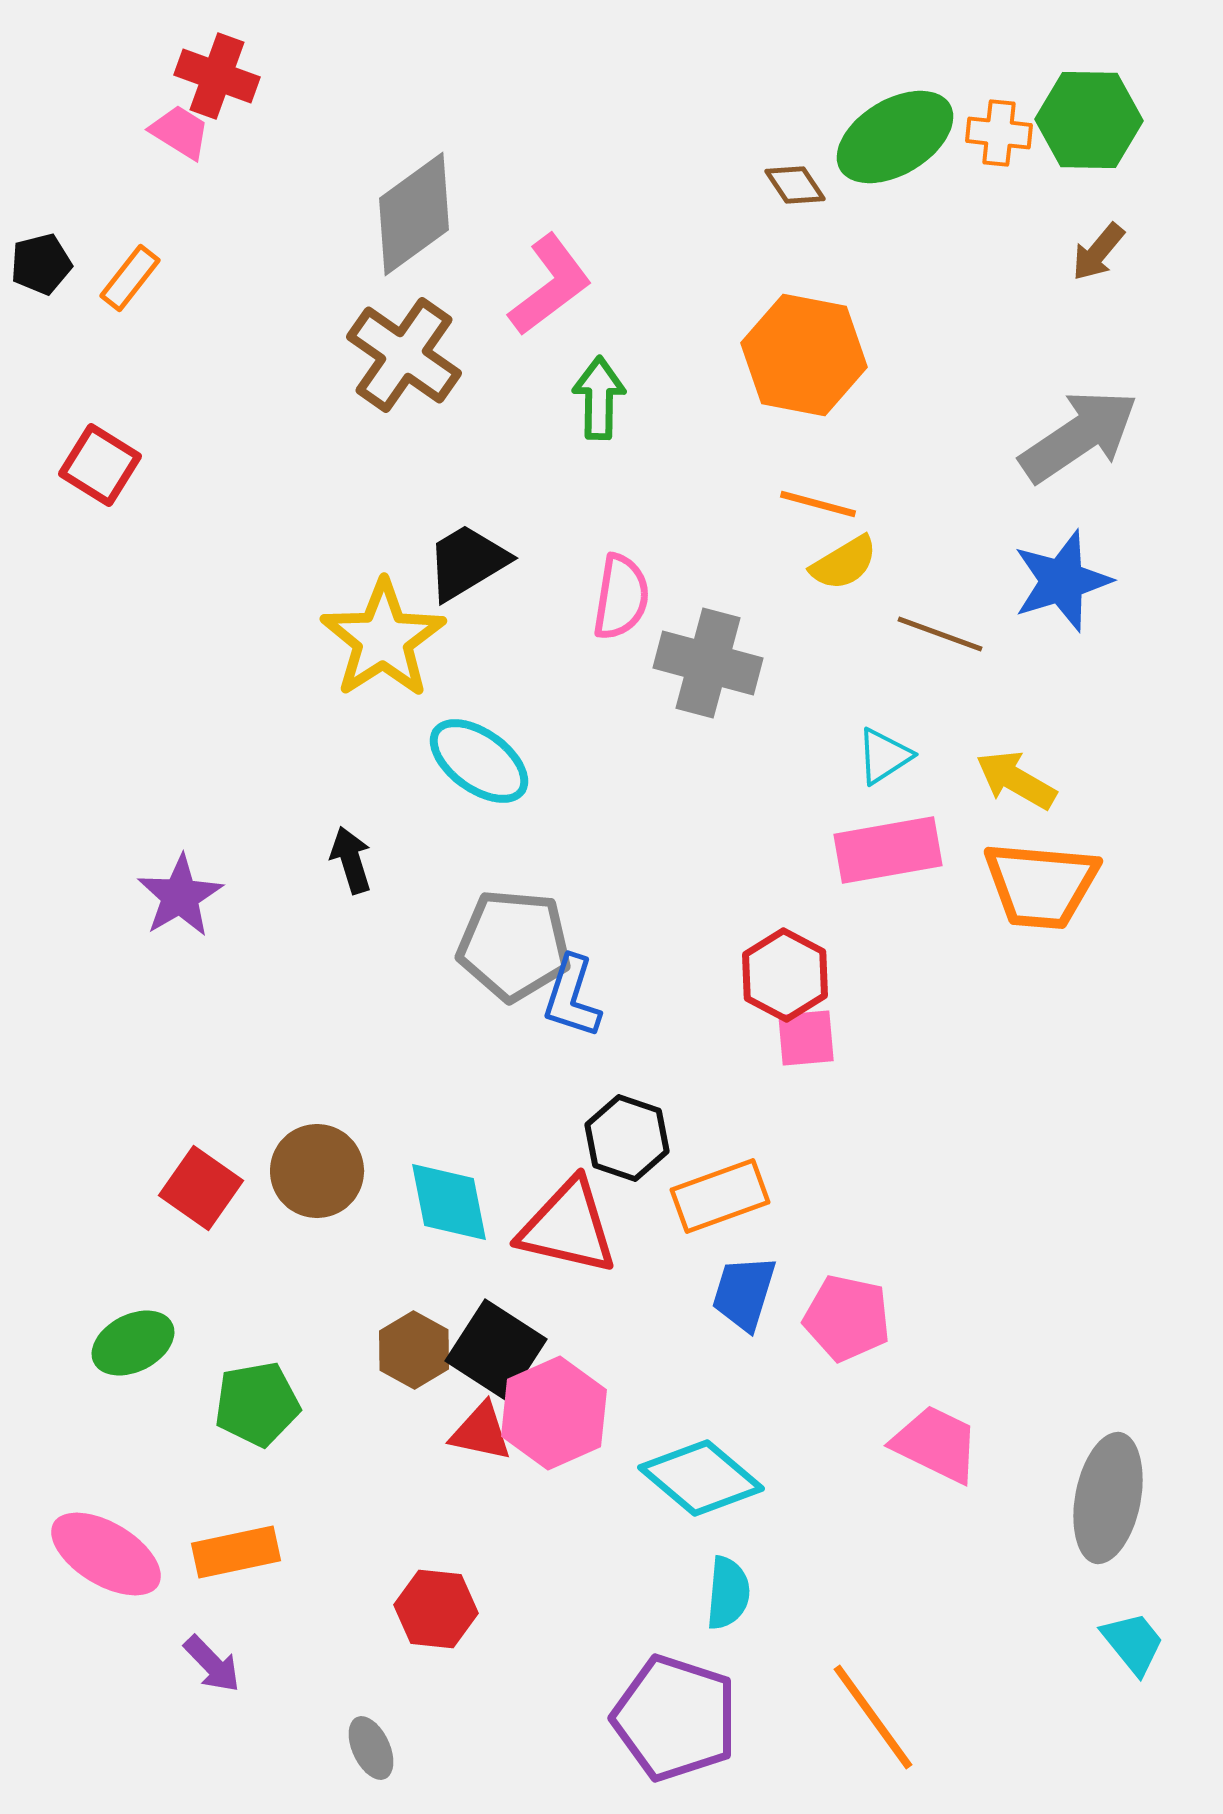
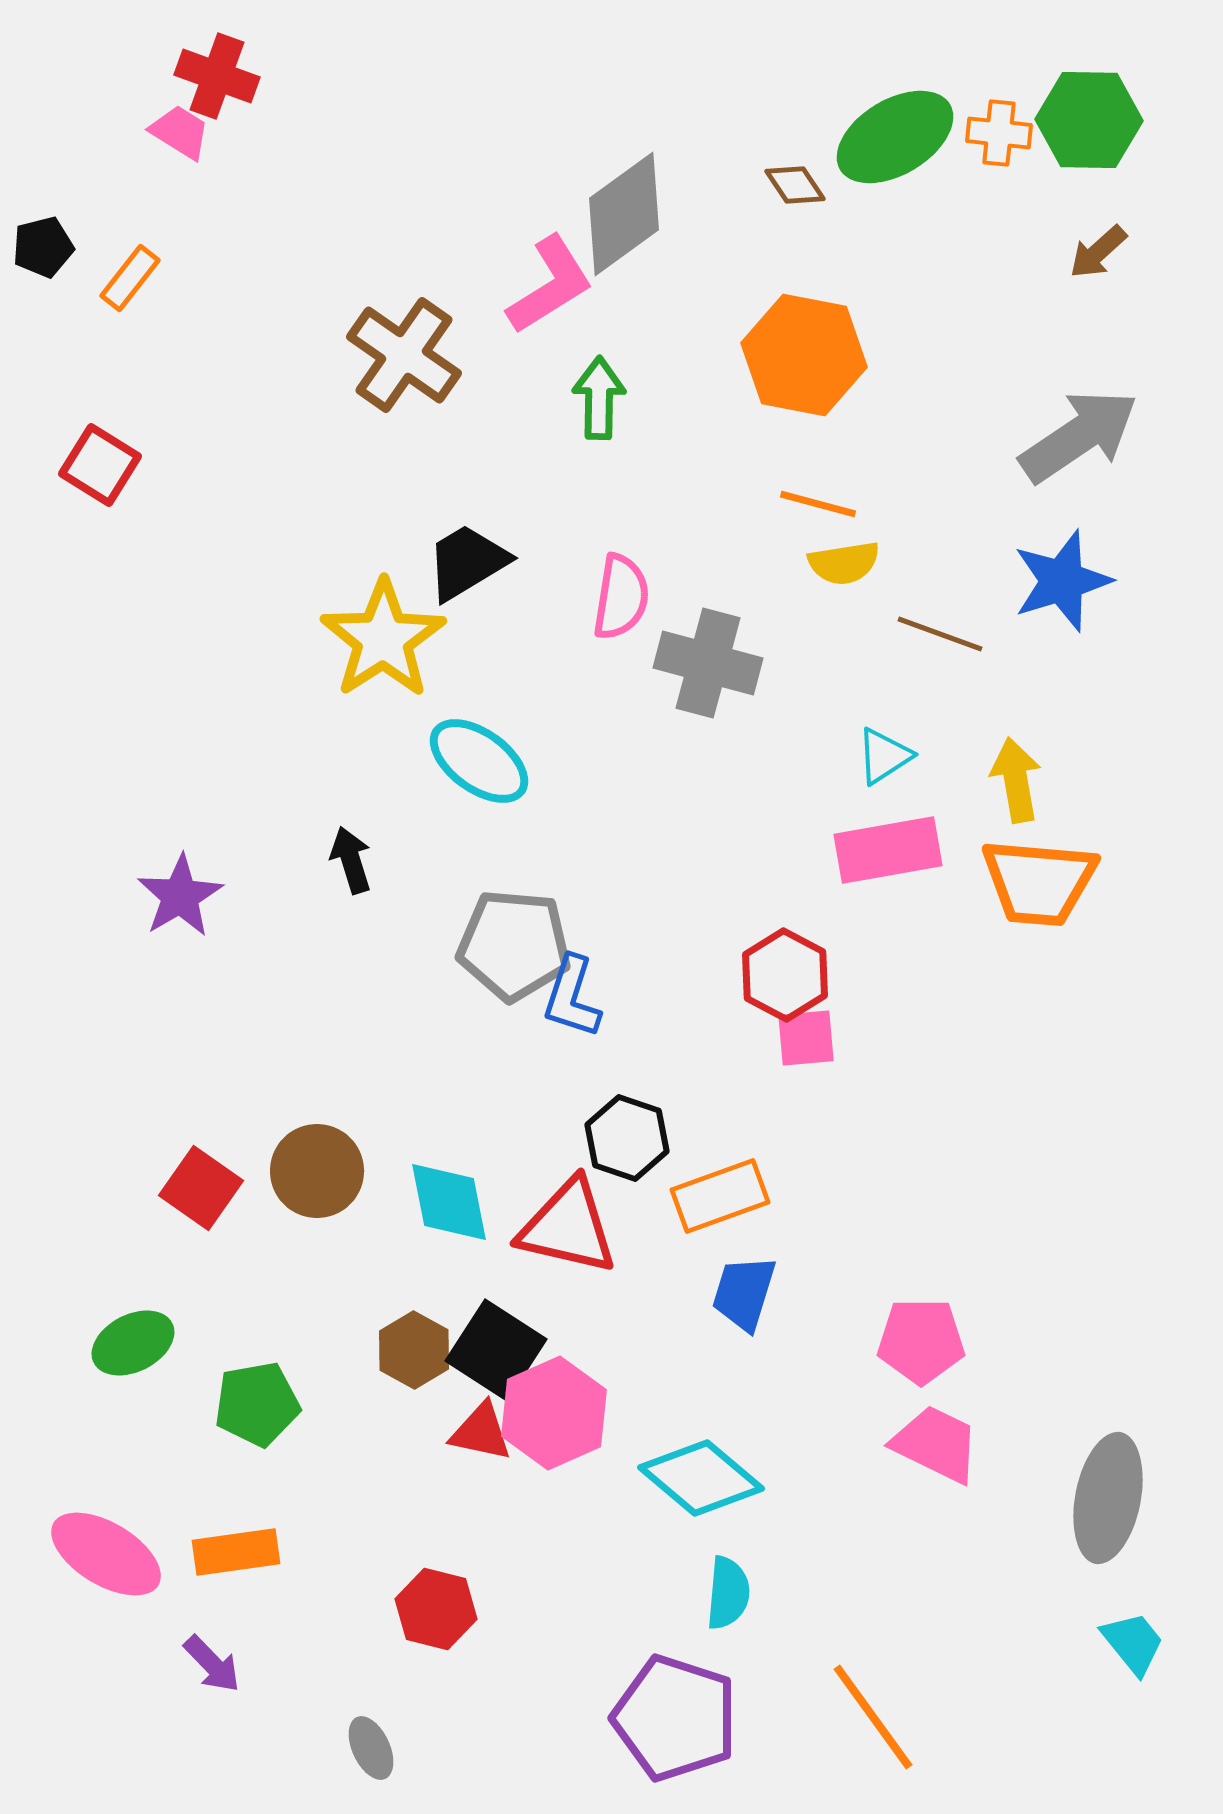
gray diamond at (414, 214): moved 210 px right
brown arrow at (1098, 252): rotated 8 degrees clockwise
black pentagon at (41, 264): moved 2 px right, 17 px up
pink L-shape at (550, 285): rotated 5 degrees clockwise
yellow semicircle at (844, 563): rotated 22 degrees clockwise
yellow arrow at (1016, 780): rotated 50 degrees clockwise
orange trapezoid at (1041, 885): moved 2 px left, 3 px up
pink pentagon at (847, 1318): moved 74 px right, 23 px down; rotated 12 degrees counterclockwise
orange rectangle at (236, 1552): rotated 4 degrees clockwise
red hexagon at (436, 1609): rotated 8 degrees clockwise
